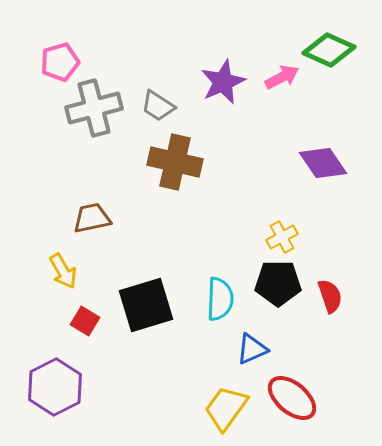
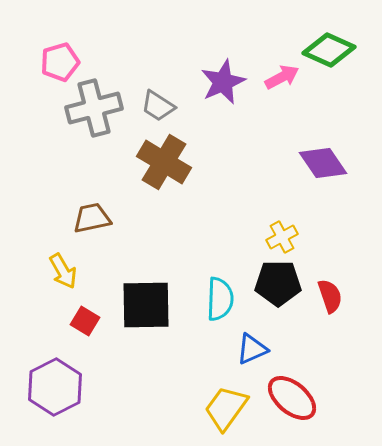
brown cross: moved 11 px left; rotated 18 degrees clockwise
black square: rotated 16 degrees clockwise
